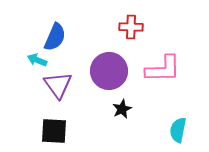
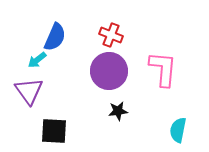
red cross: moved 20 px left, 8 px down; rotated 20 degrees clockwise
cyan arrow: rotated 60 degrees counterclockwise
pink L-shape: rotated 84 degrees counterclockwise
purple triangle: moved 29 px left, 6 px down
black star: moved 4 px left, 2 px down; rotated 18 degrees clockwise
